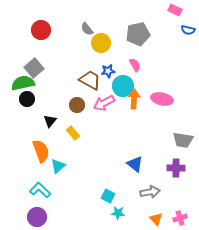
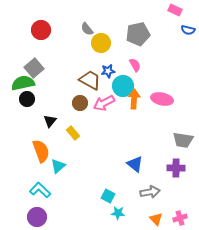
brown circle: moved 3 px right, 2 px up
